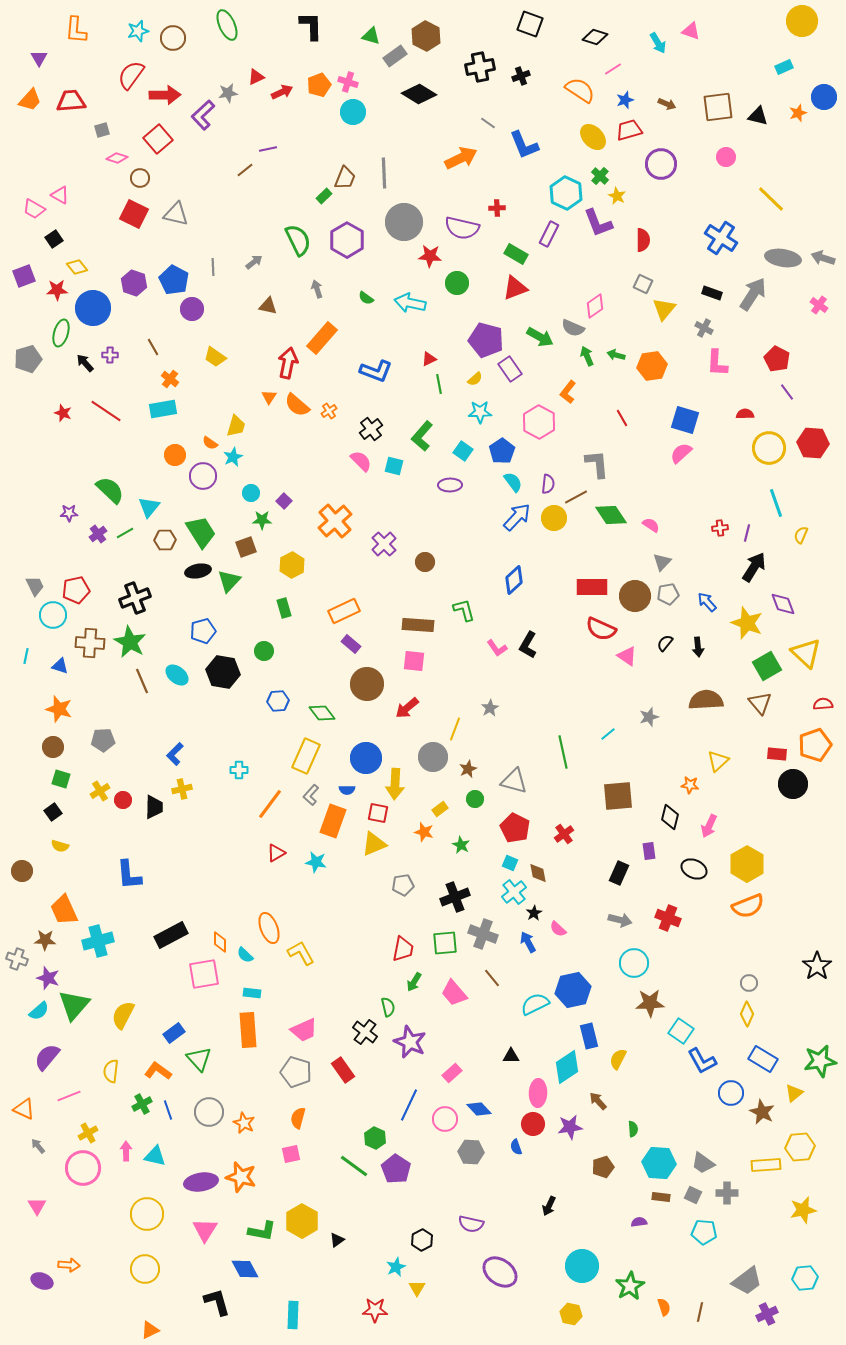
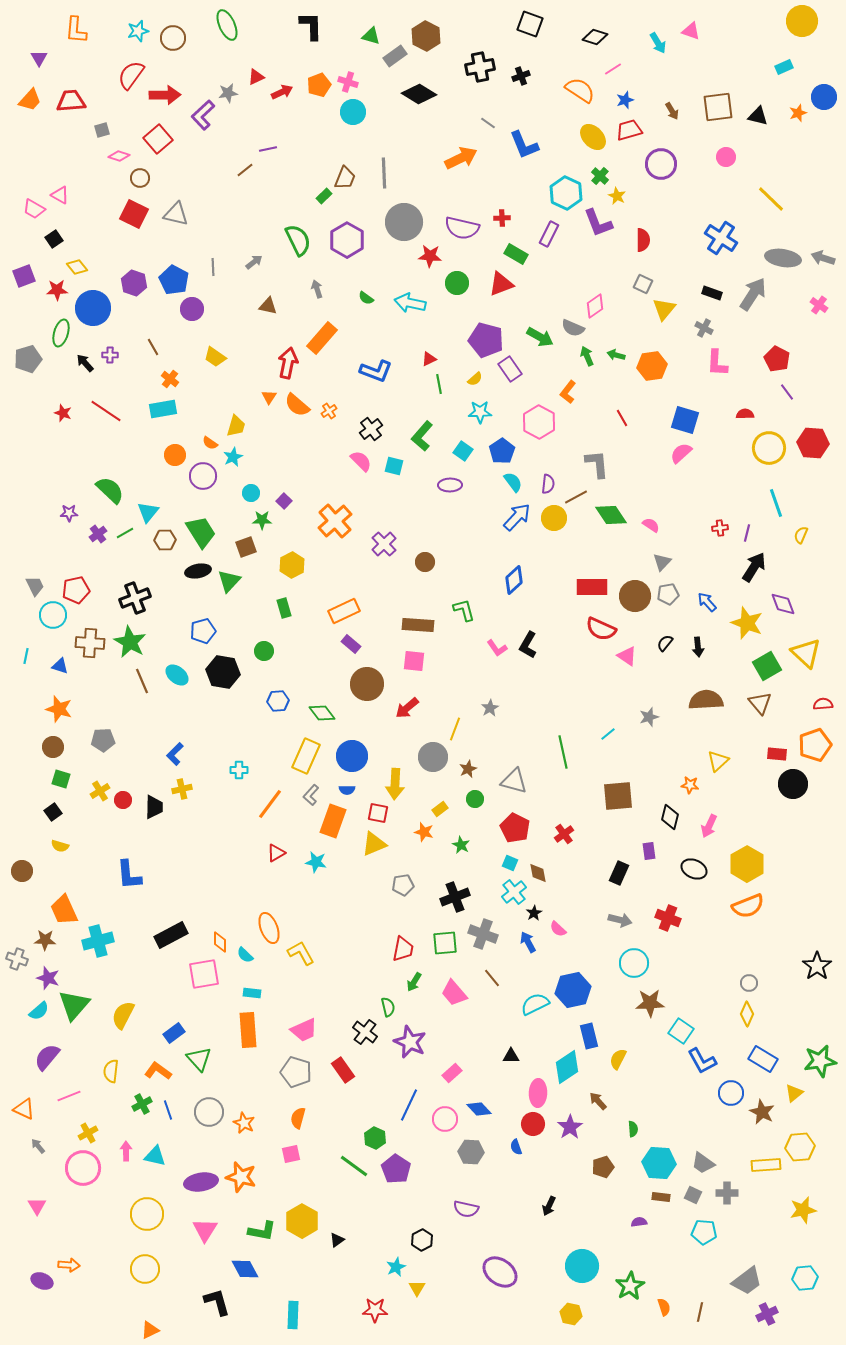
brown arrow at (667, 104): moved 5 px right, 7 px down; rotated 36 degrees clockwise
pink diamond at (117, 158): moved 2 px right, 2 px up
red cross at (497, 208): moved 5 px right, 10 px down
red triangle at (515, 288): moved 14 px left, 4 px up
cyan triangle at (149, 507): moved 1 px left, 5 px down
blue circle at (366, 758): moved 14 px left, 2 px up
purple star at (570, 1127): rotated 25 degrees counterclockwise
purple semicircle at (471, 1224): moved 5 px left, 15 px up
